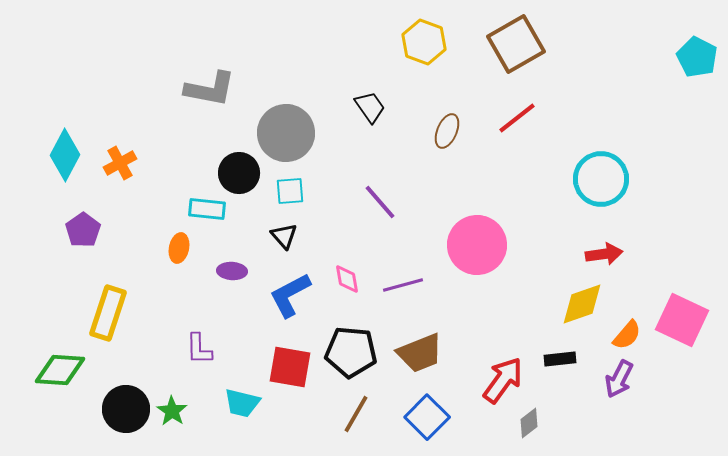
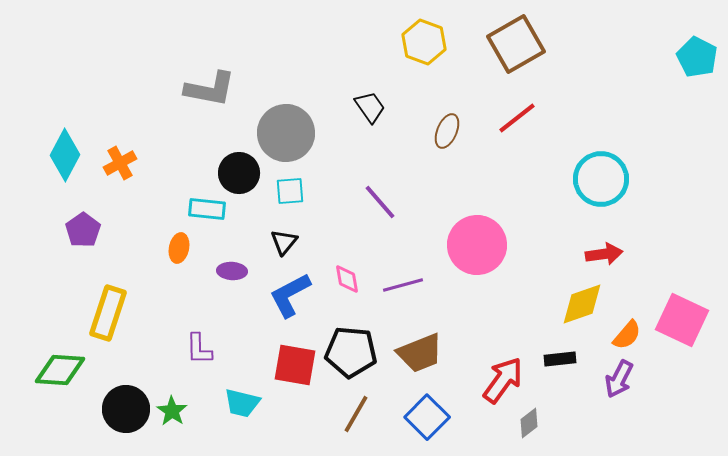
black triangle at (284, 236): moved 6 px down; rotated 20 degrees clockwise
red square at (290, 367): moved 5 px right, 2 px up
